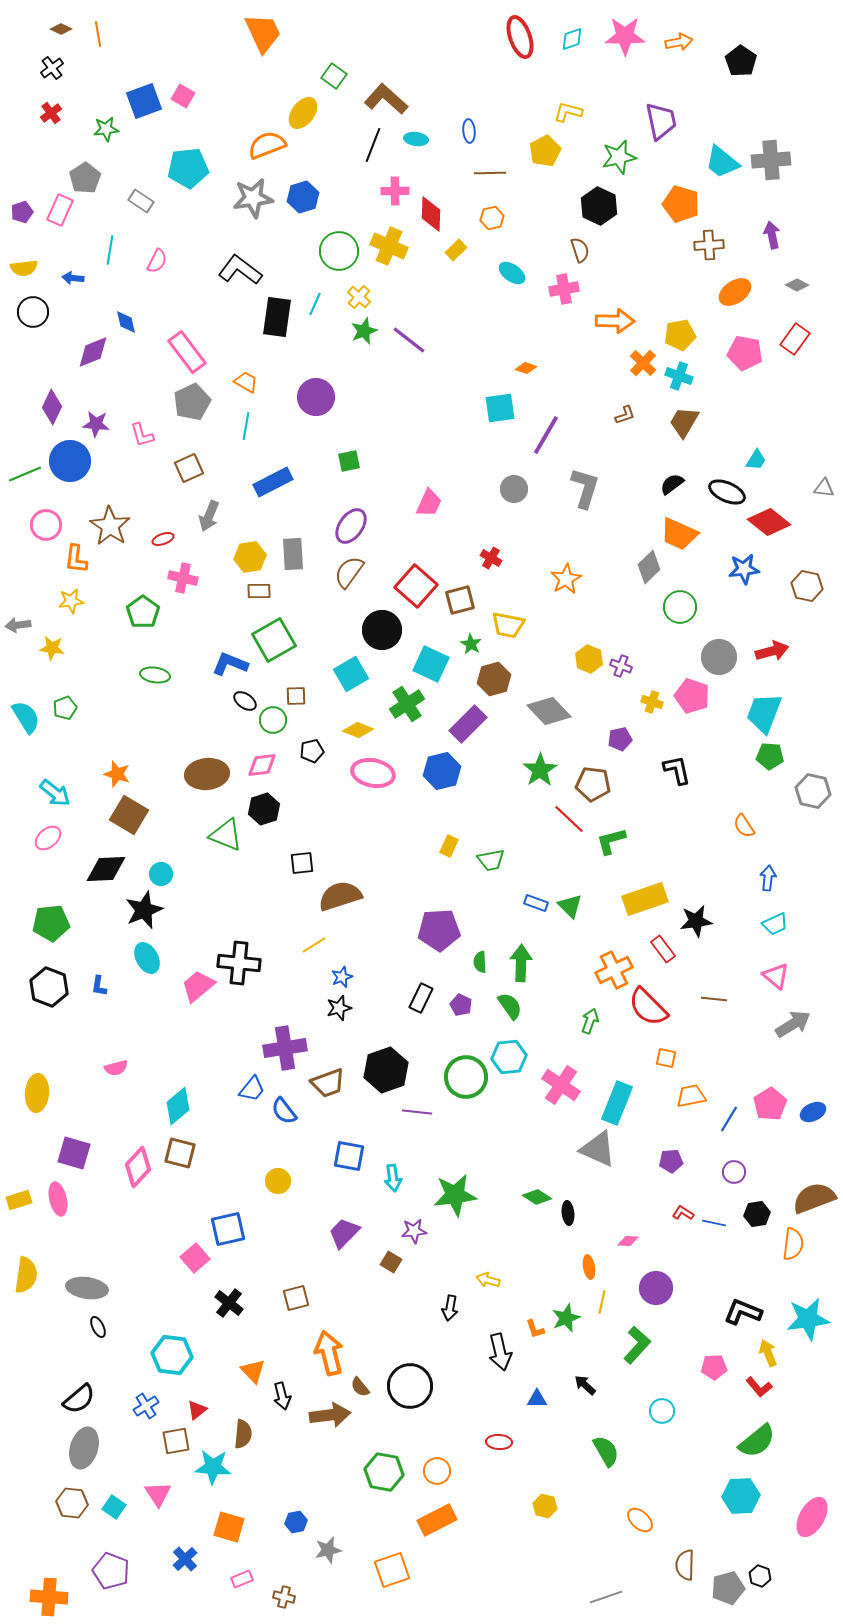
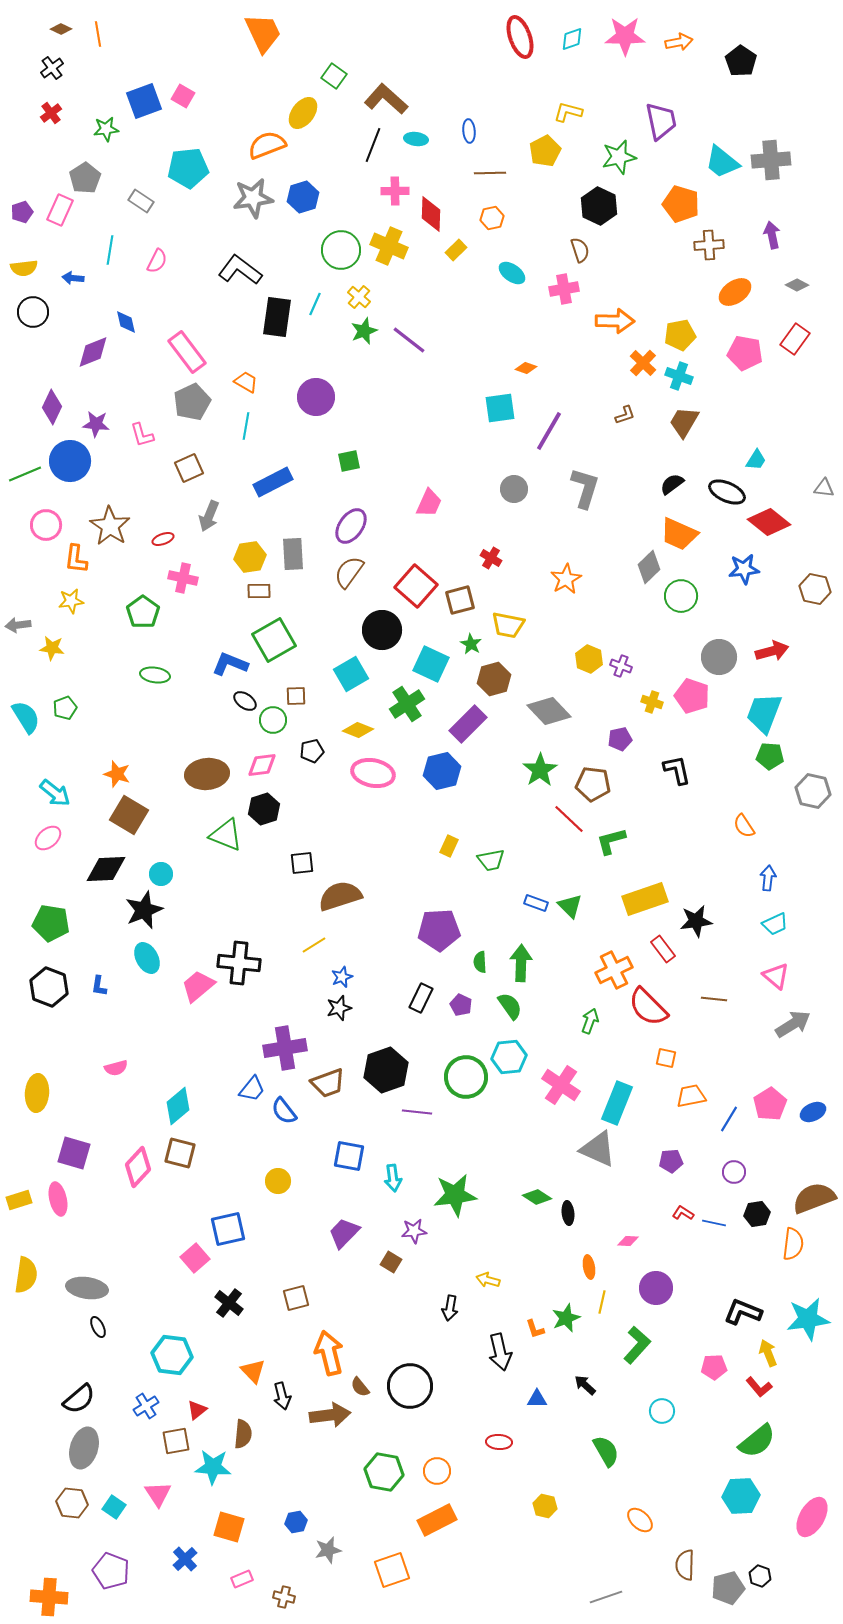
green circle at (339, 251): moved 2 px right, 1 px up
purple line at (546, 435): moved 3 px right, 4 px up
brown hexagon at (807, 586): moved 8 px right, 3 px down
green circle at (680, 607): moved 1 px right, 11 px up
green pentagon at (51, 923): rotated 15 degrees clockwise
